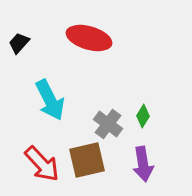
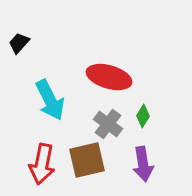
red ellipse: moved 20 px right, 39 px down
red arrow: rotated 54 degrees clockwise
